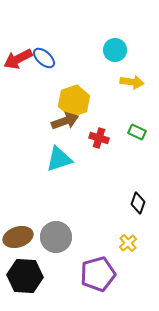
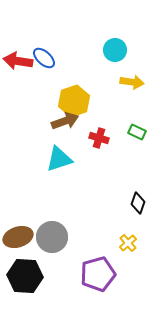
red arrow: moved 2 px down; rotated 36 degrees clockwise
gray circle: moved 4 px left
